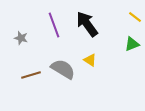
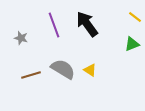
yellow triangle: moved 10 px down
